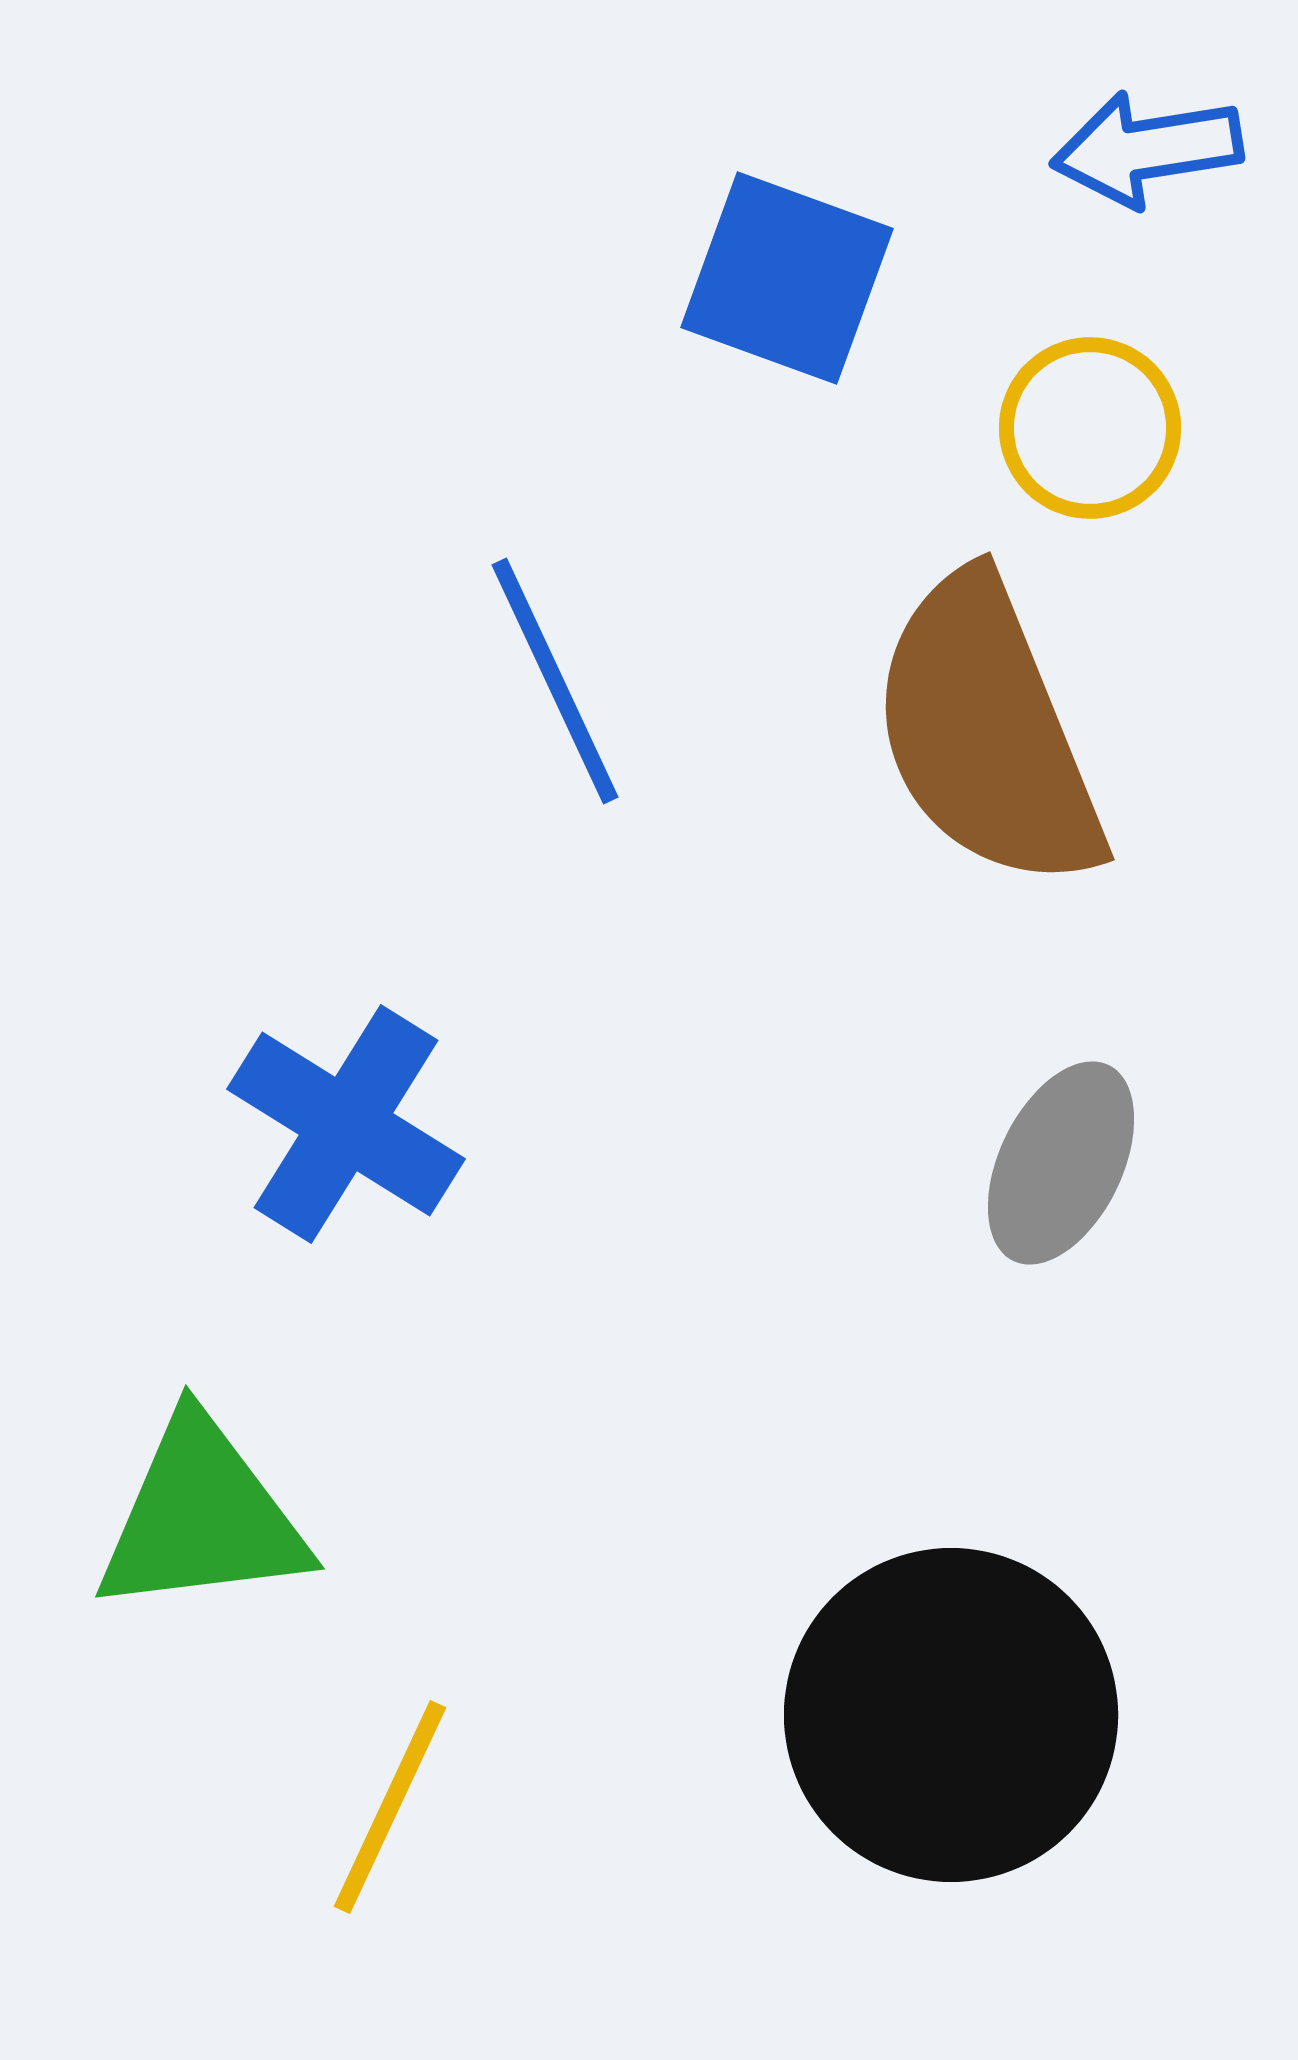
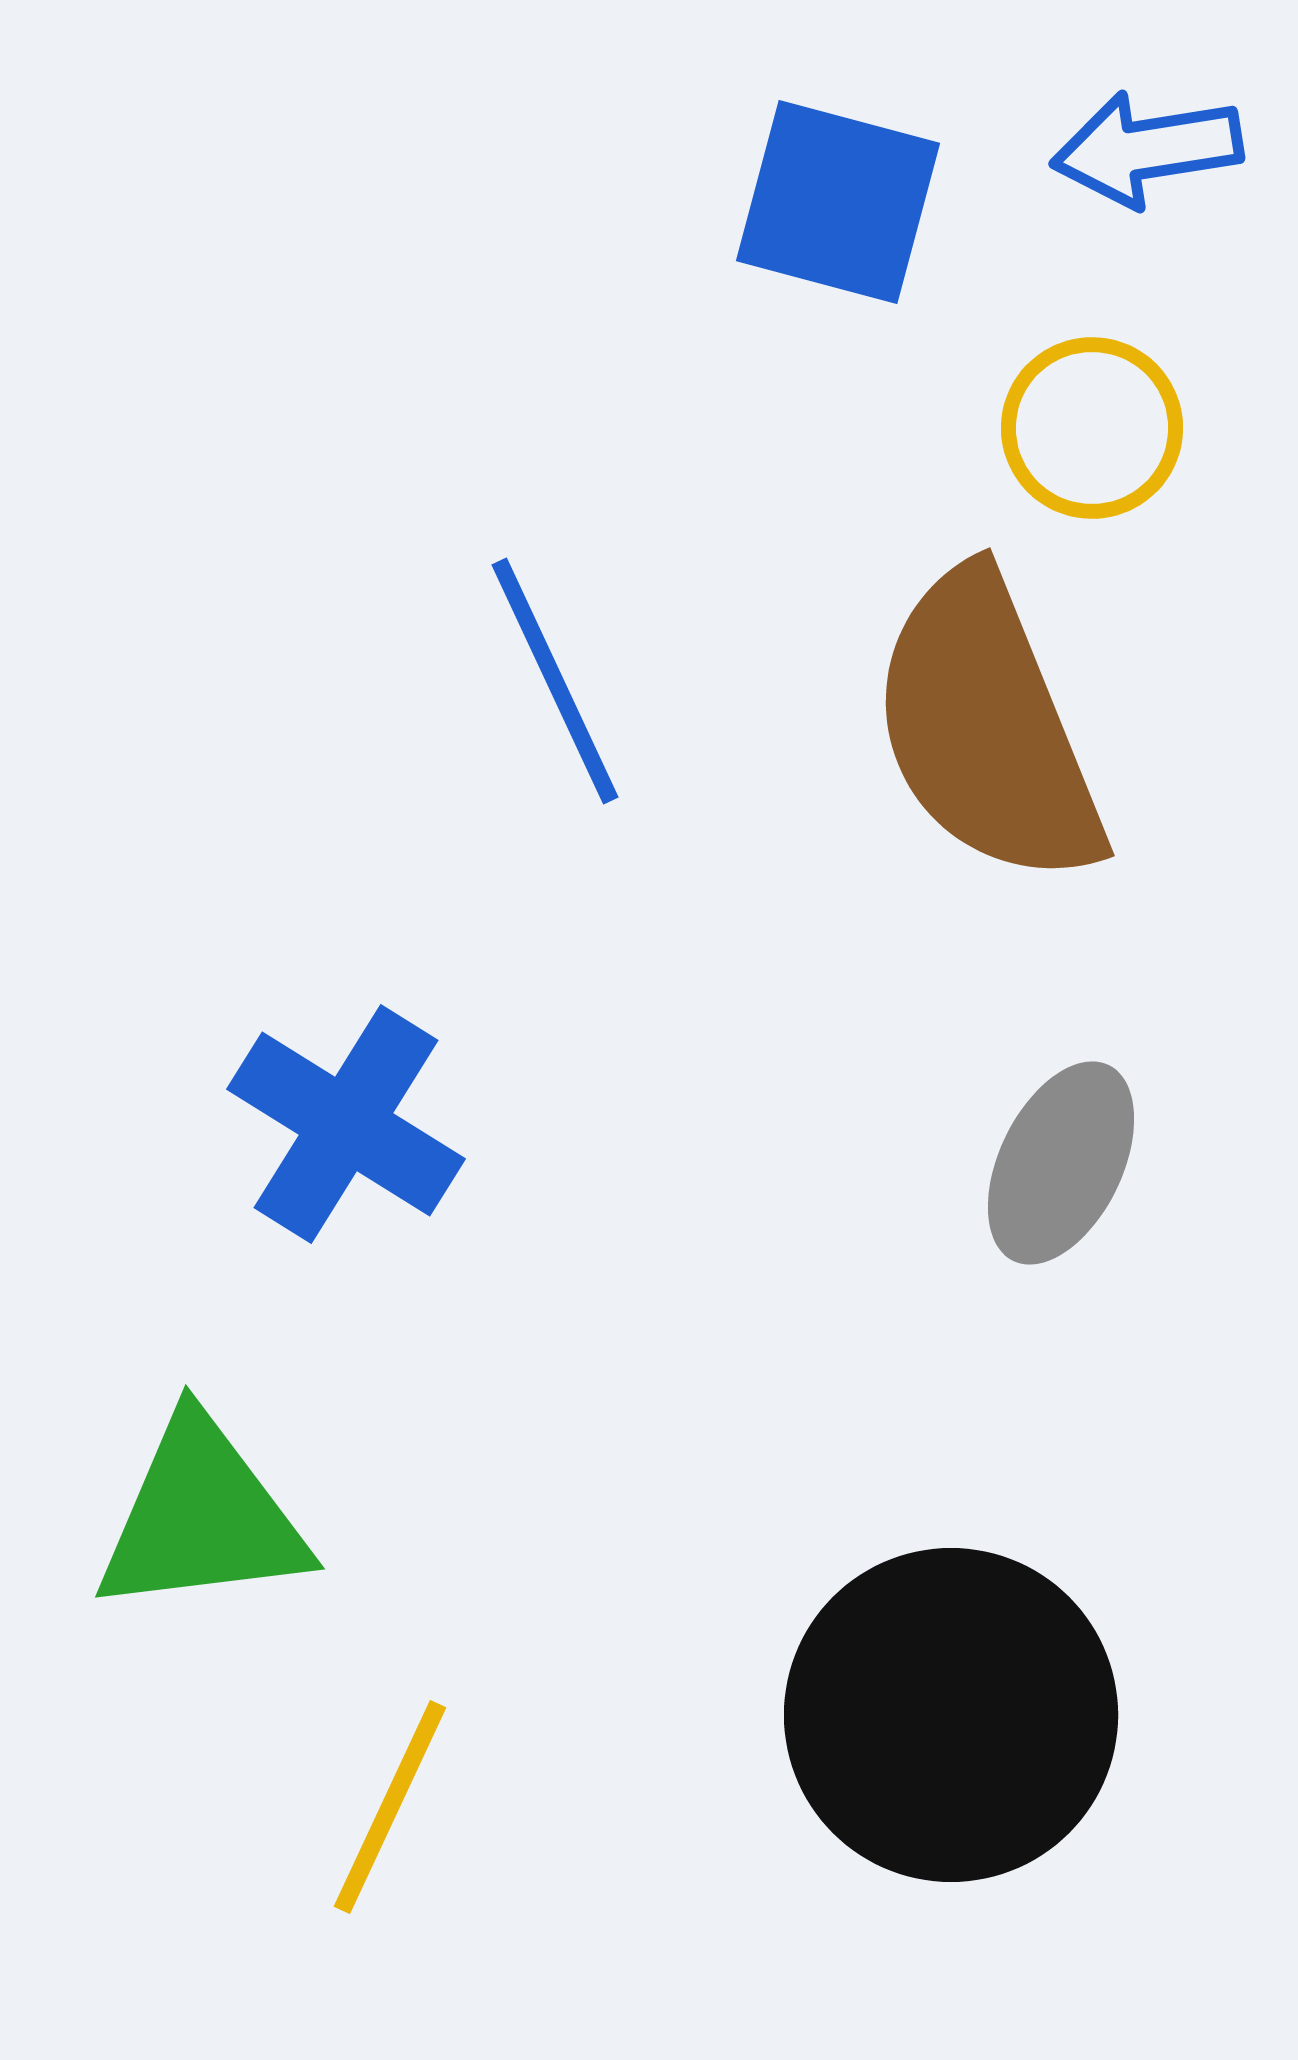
blue square: moved 51 px right, 76 px up; rotated 5 degrees counterclockwise
yellow circle: moved 2 px right
brown semicircle: moved 4 px up
